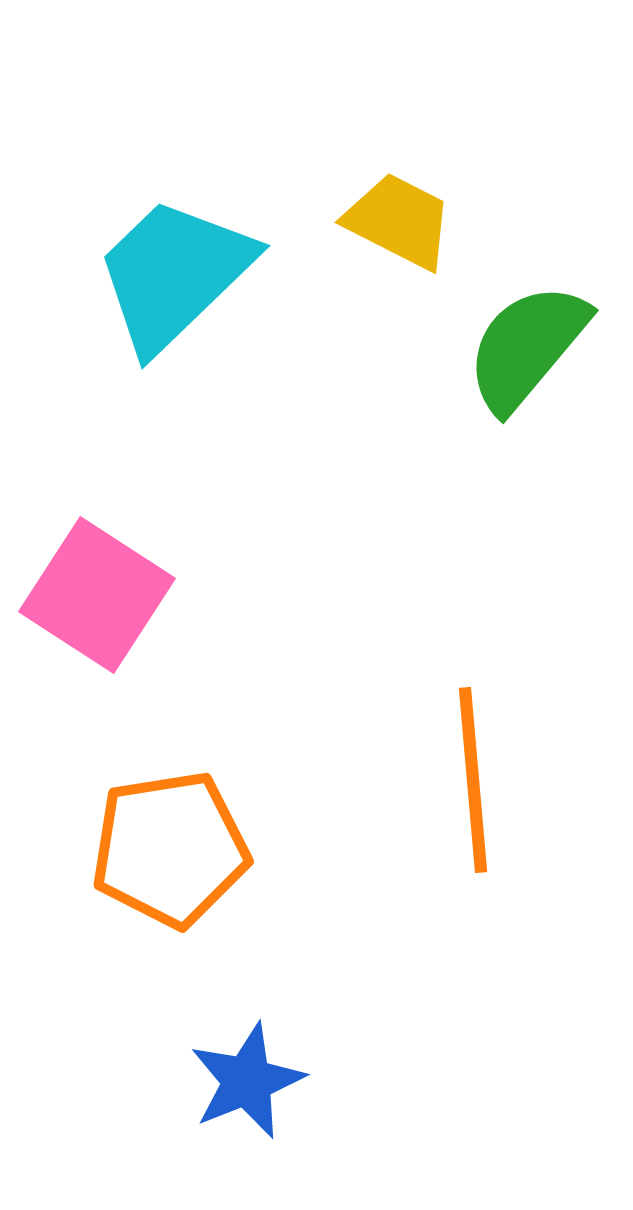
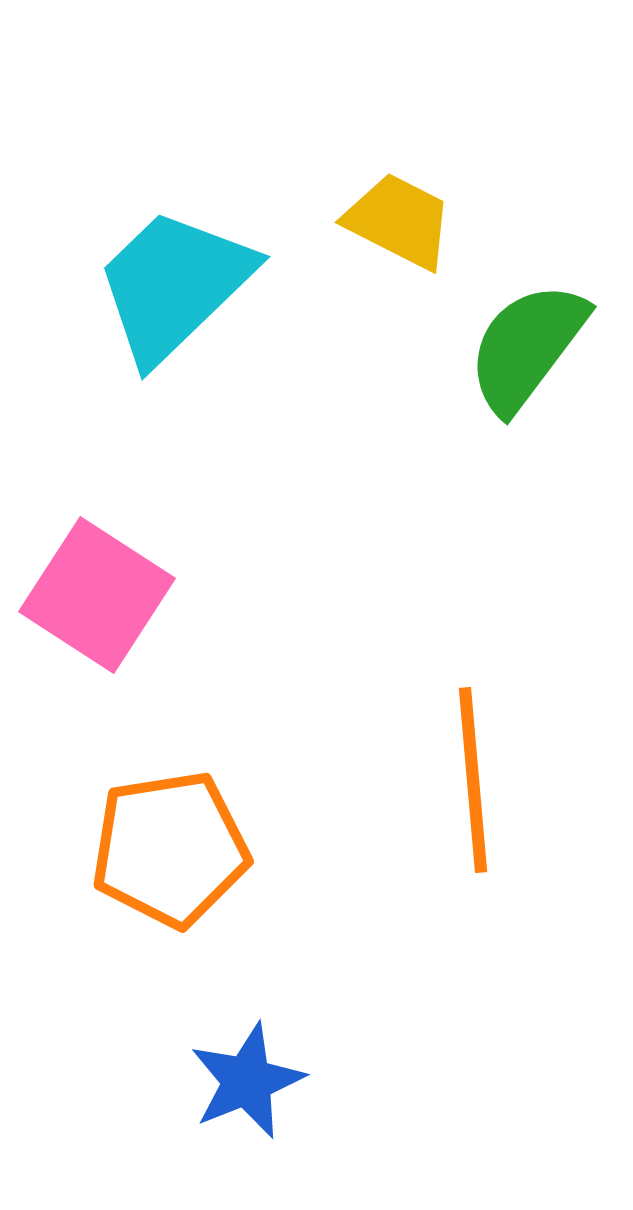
cyan trapezoid: moved 11 px down
green semicircle: rotated 3 degrees counterclockwise
